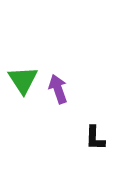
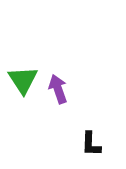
black L-shape: moved 4 px left, 6 px down
